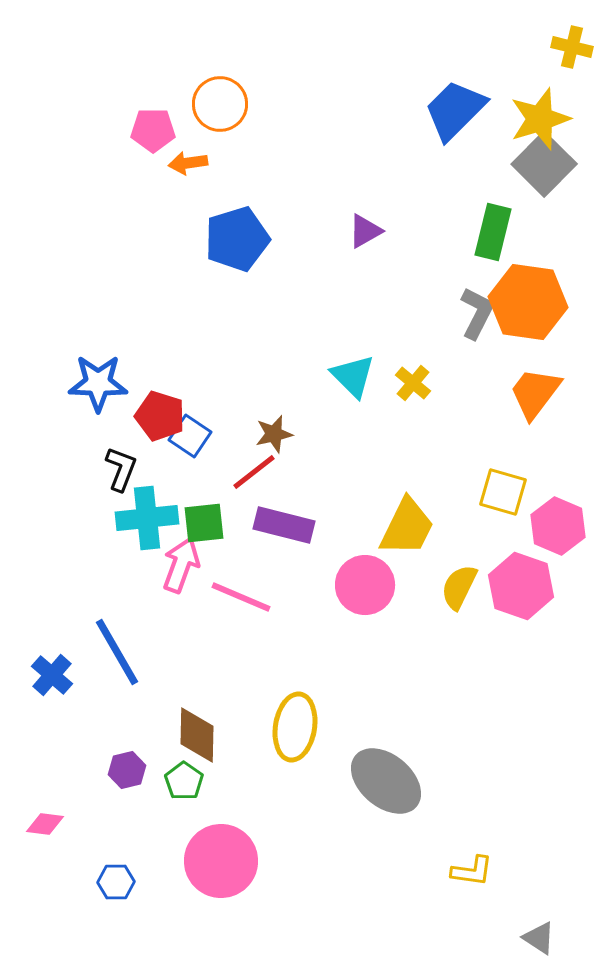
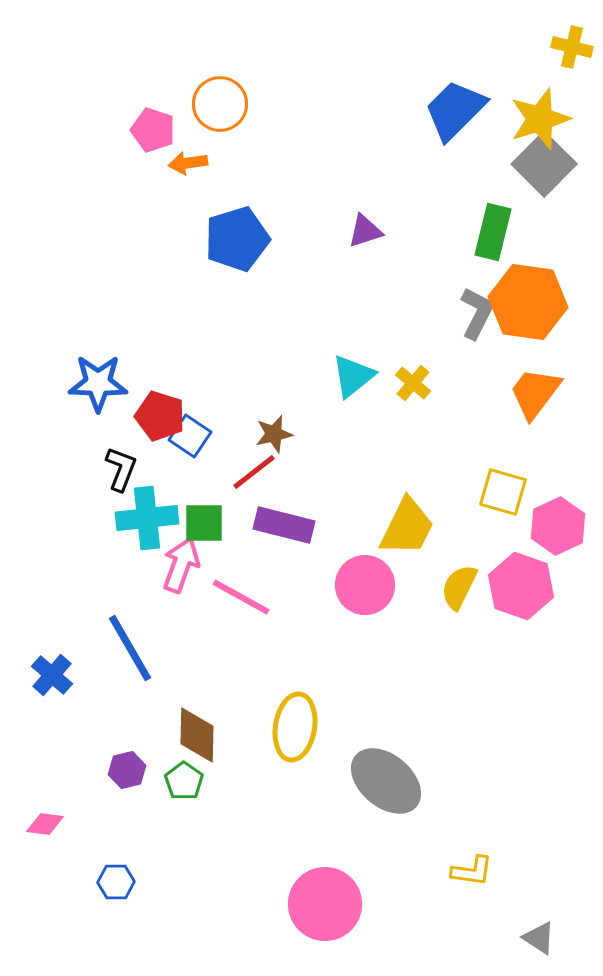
pink pentagon at (153, 130): rotated 18 degrees clockwise
purple triangle at (365, 231): rotated 12 degrees clockwise
cyan triangle at (353, 376): rotated 36 degrees clockwise
green square at (204, 523): rotated 6 degrees clockwise
pink hexagon at (558, 526): rotated 12 degrees clockwise
pink line at (241, 597): rotated 6 degrees clockwise
blue line at (117, 652): moved 13 px right, 4 px up
pink circle at (221, 861): moved 104 px right, 43 px down
